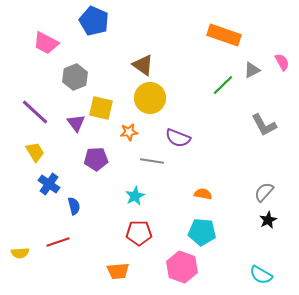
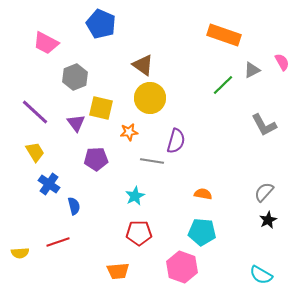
blue pentagon: moved 7 px right, 3 px down
purple semicircle: moved 2 px left, 3 px down; rotated 95 degrees counterclockwise
